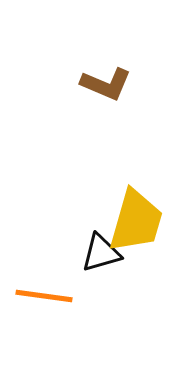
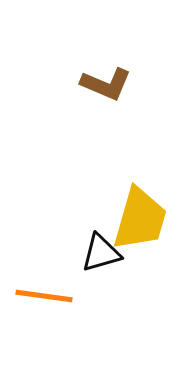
yellow trapezoid: moved 4 px right, 2 px up
